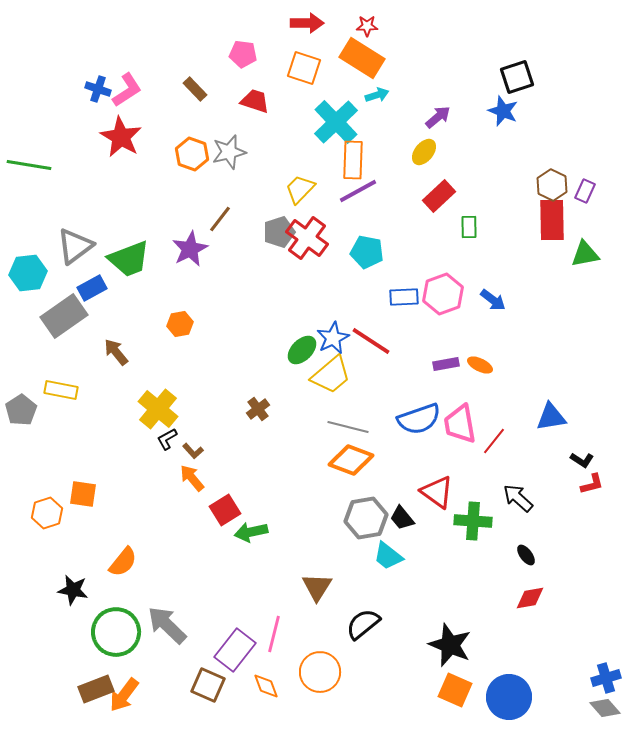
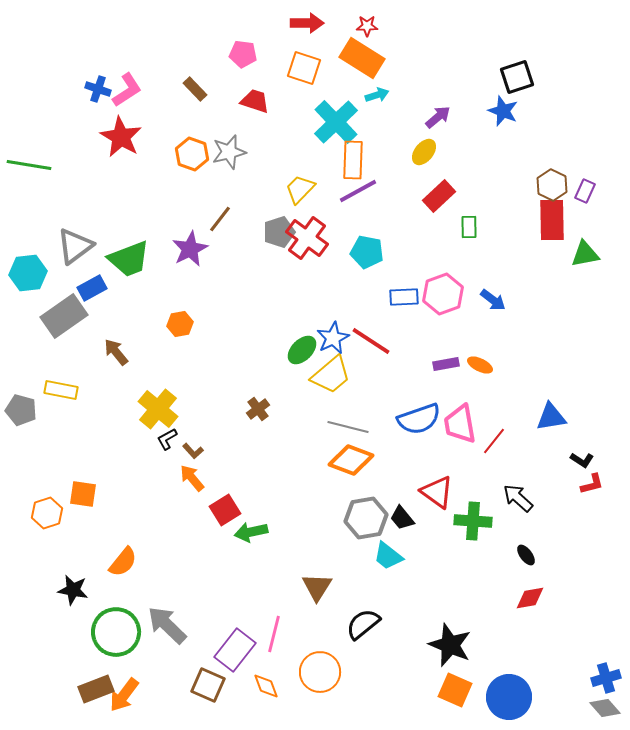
gray pentagon at (21, 410): rotated 24 degrees counterclockwise
